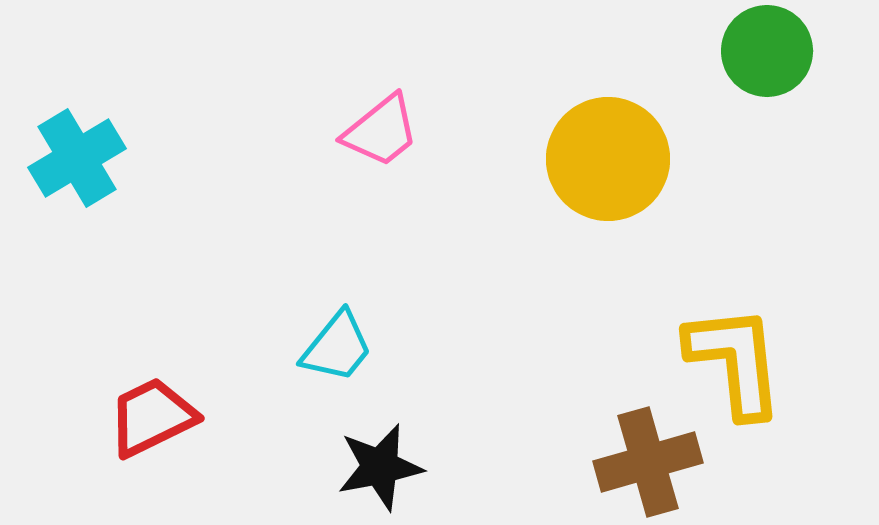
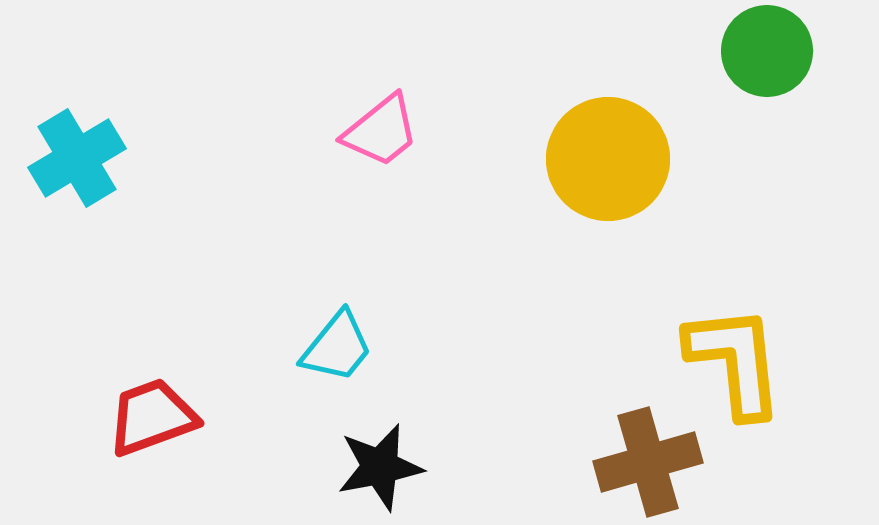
red trapezoid: rotated 6 degrees clockwise
